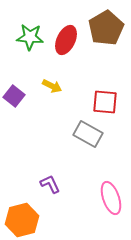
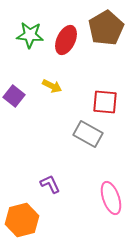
green star: moved 2 px up
